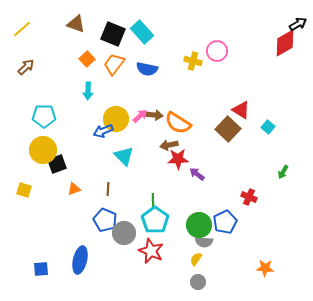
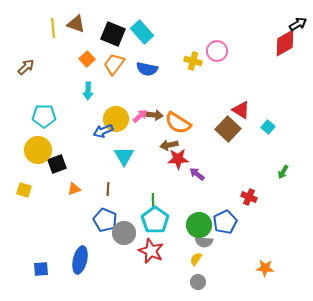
yellow line at (22, 29): moved 31 px right, 1 px up; rotated 54 degrees counterclockwise
yellow circle at (43, 150): moved 5 px left
cyan triangle at (124, 156): rotated 15 degrees clockwise
